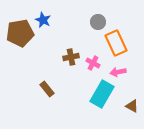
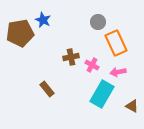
pink cross: moved 1 px left, 2 px down
